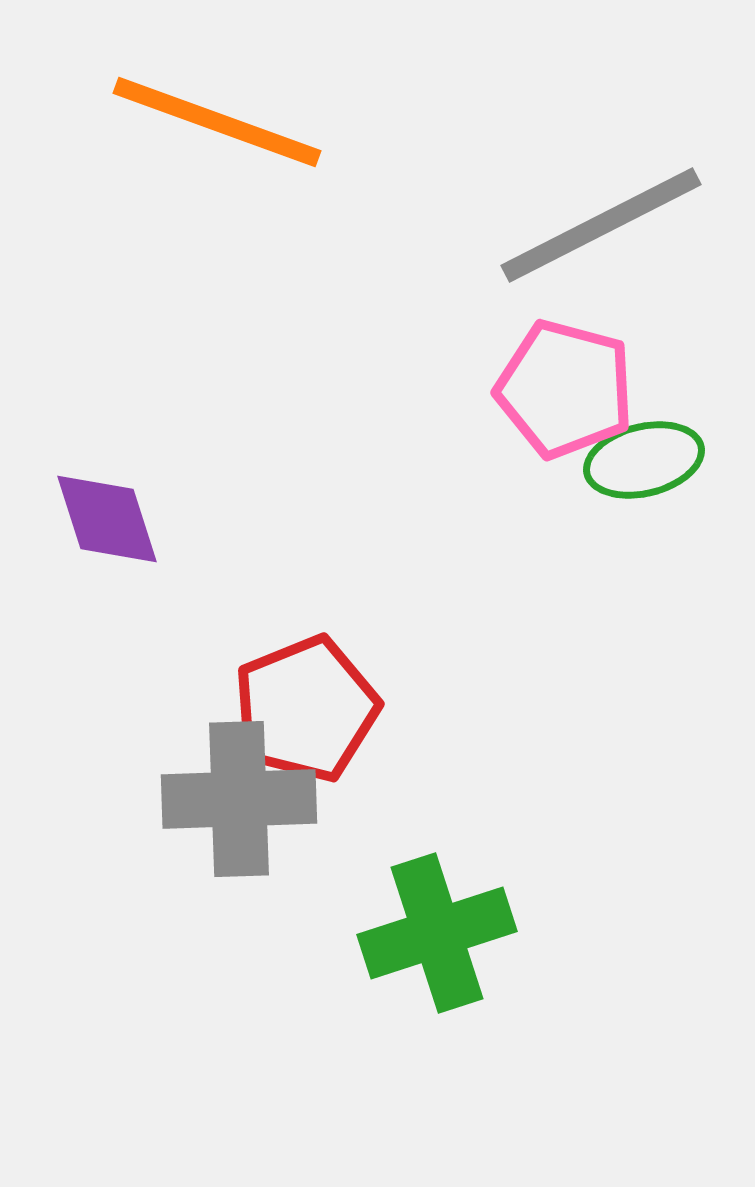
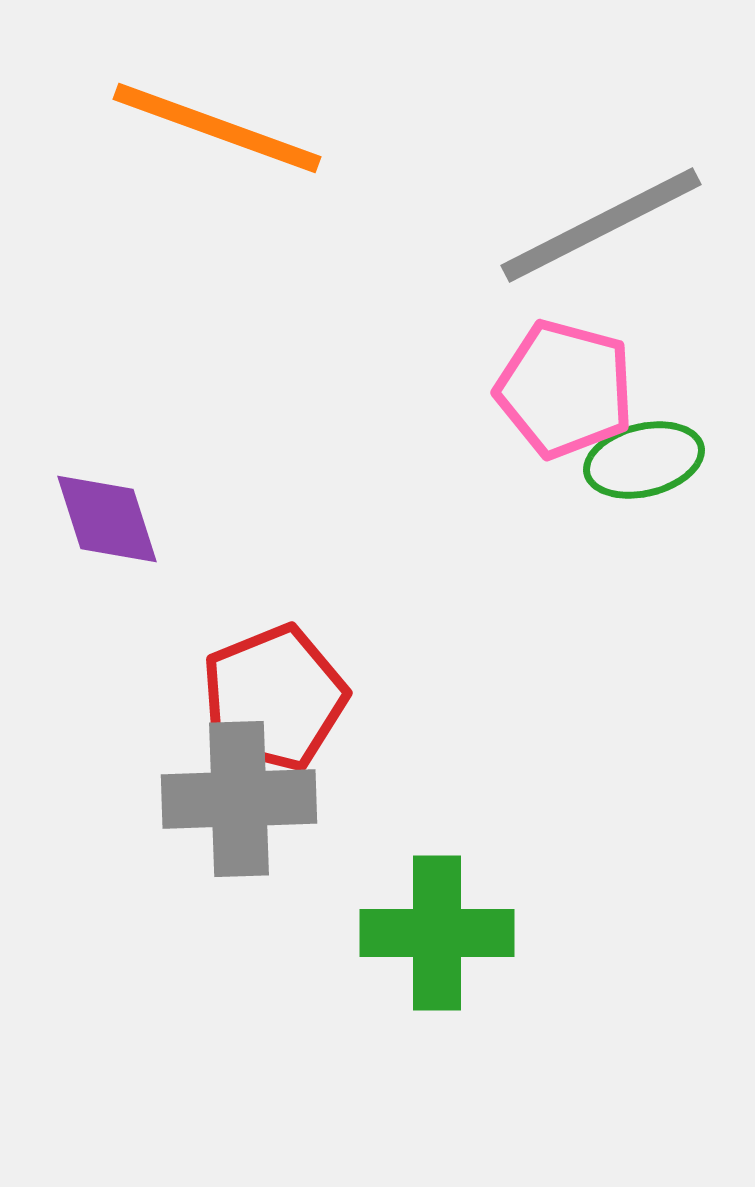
orange line: moved 6 px down
red pentagon: moved 32 px left, 11 px up
green cross: rotated 18 degrees clockwise
